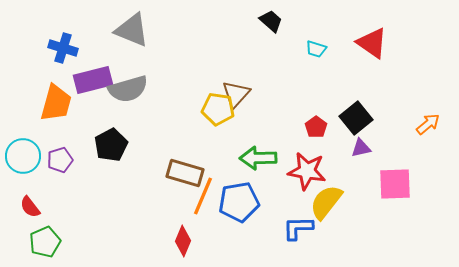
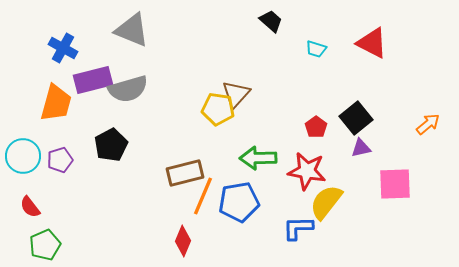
red triangle: rotated 8 degrees counterclockwise
blue cross: rotated 12 degrees clockwise
brown rectangle: rotated 30 degrees counterclockwise
green pentagon: moved 3 px down
